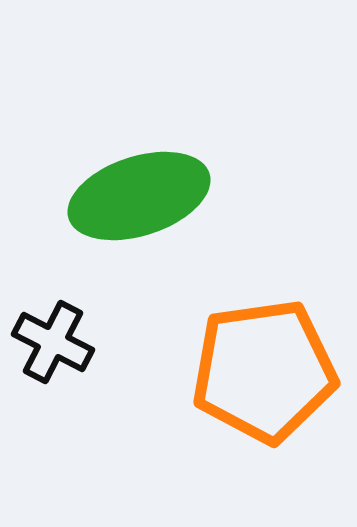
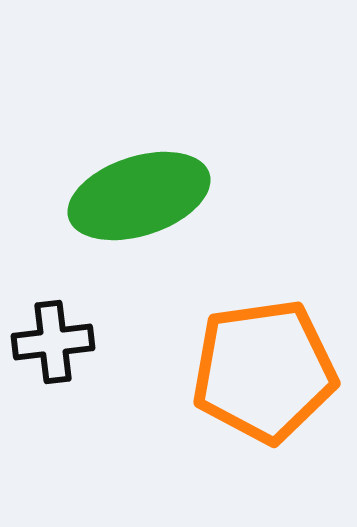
black cross: rotated 34 degrees counterclockwise
